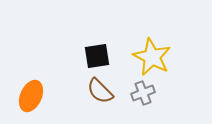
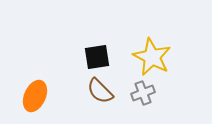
black square: moved 1 px down
orange ellipse: moved 4 px right
